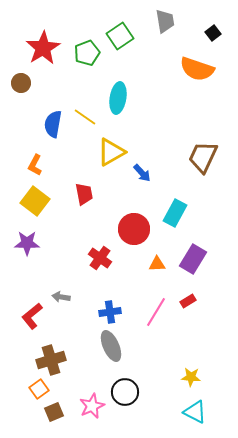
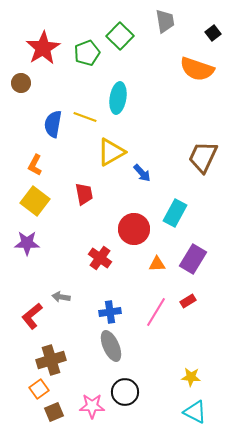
green square: rotated 12 degrees counterclockwise
yellow line: rotated 15 degrees counterclockwise
pink star: rotated 25 degrees clockwise
